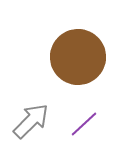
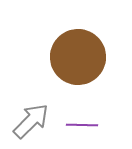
purple line: moved 2 px left, 1 px down; rotated 44 degrees clockwise
